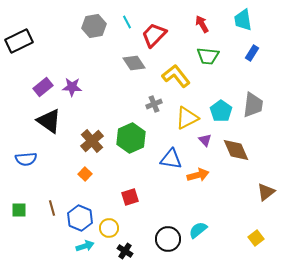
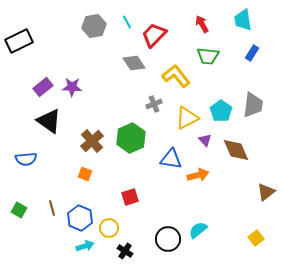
orange square: rotated 24 degrees counterclockwise
green square: rotated 28 degrees clockwise
